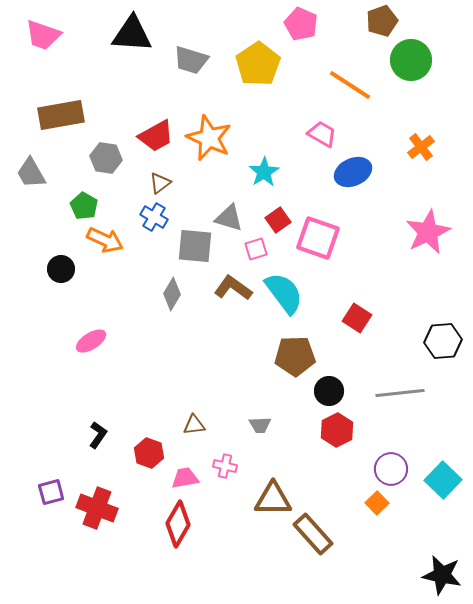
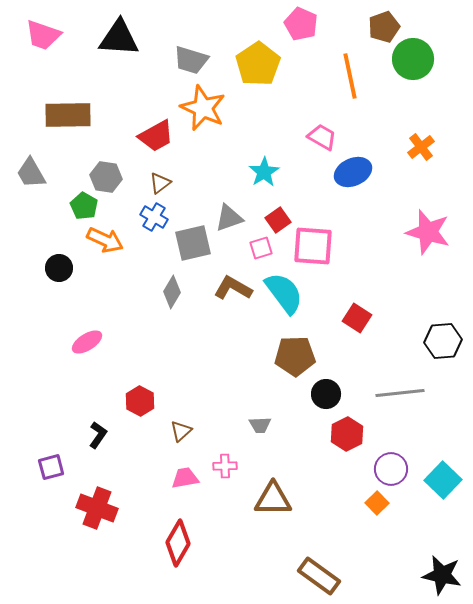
brown pentagon at (382, 21): moved 2 px right, 6 px down
black triangle at (132, 34): moved 13 px left, 4 px down
green circle at (411, 60): moved 2 px right, 1 px up
orange line at (350, 85): moved 9 px up; rotated 45 degrees clockwise
brown rectangle at (61, 115): moved 7 px right; rotated 9 degrees clockwise
pink trapezoid at (322, 134): moved 3 px down
orange star at (209, 138): moved 6 px left, 30 px up
gray hexagon at (106, 158): moved 19 px down
gray triangle at (229, 218): rotated 36 degrees counterclockwise
pink star at (428, 232): rotated 30 degrees counterclockwise
pink square at (318, 238): moved 5 px left, 8 px down; rotated 15 degrees counterclockwise
gray square at (195, 246): moved 2 px left, 3 px up; rotated 18 degrees counterclockwise
pink square at (256, 249): moved 5 px right, 1 px up
black circle at (61, 269): moved 2 px left, 1 px up
brown L-shape at (233, 288): rotated 6 degrees counterclockwise
gray diamond at (172, 294): moved 2 px up
pink ellipse at (91, 341): moved 4 px left, 1 px down
black circle at (329, 391): moved 3 px left, 3 px down
brown triangle at (194, 425): moved 13 px left, 6 px down; rotated 35 degrees counterclockwise
red hexagon at (337, 430): moved 10 px right, 4 px down
red hexagon at (149, 453): moved 9 px left, 52 px up; rotated 8 degrees clockwise
pink cross at (225, 466): rotated 15 degrees counterclockwise
purple square at (51, 492): moved 25 px up
red diamond at (178, 524): moved 19 px down
brown rectangle at (313, 534): moved 6 px right, 42 px down; rotated 12 degrees counterclockwise
